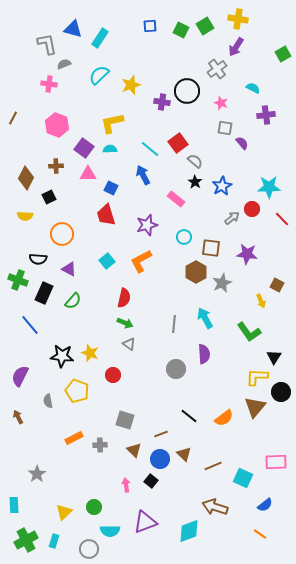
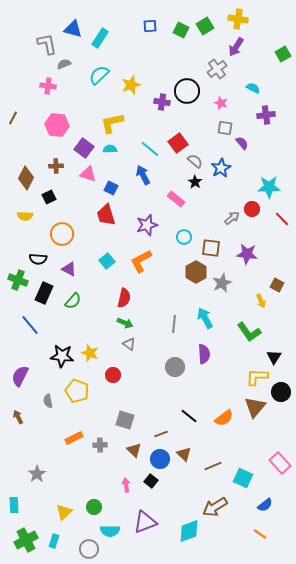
pink cross at (49, 84): moved 1 px left, 2 px down
pink hexagon at (57, 125): rotated 15 degrees counterclockwise
pink triangle at (88, 174): rotated 18 degrees clockwise
blue star at (222, 186): moved 1 px left, 18 px up
gray circle at (176, 369): moved 1 px left, 2 px up
pink rectangle at (276, 462): moved 4 px right, 1 px down; rotated 50 degrees clockwise
brown arrow at (215, 507): rotated 50 degrees counterclockwise
